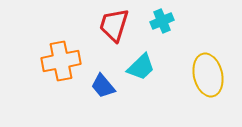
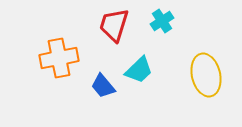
cyan cross: rotated 10 degrees counterclockwise
orange cross: moved 2 px left, 3 px up
cyan trapezoid: moved 2 px left, 3 px down
yellow ellipse: moved 2 px left
